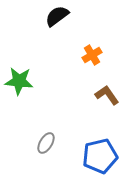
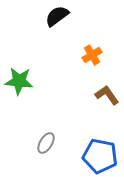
blue pentagon: rotated 24 degrees clockwise
